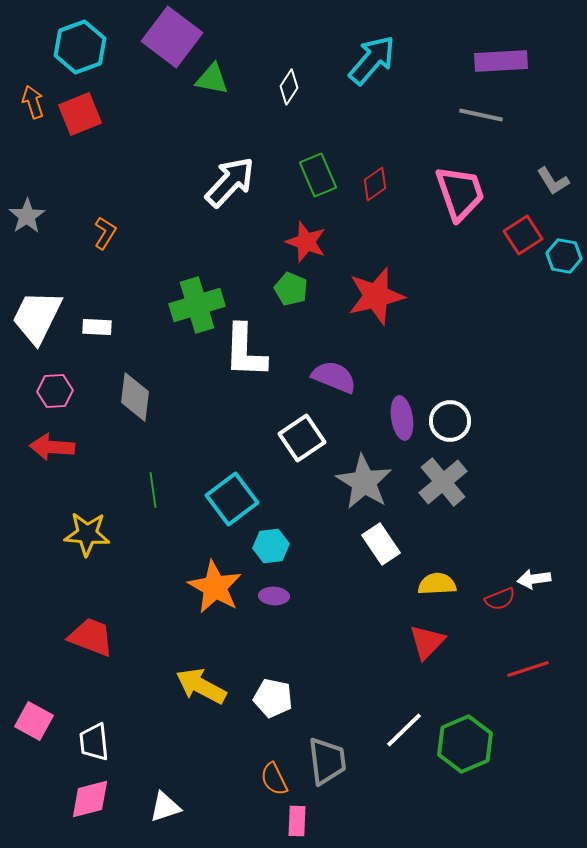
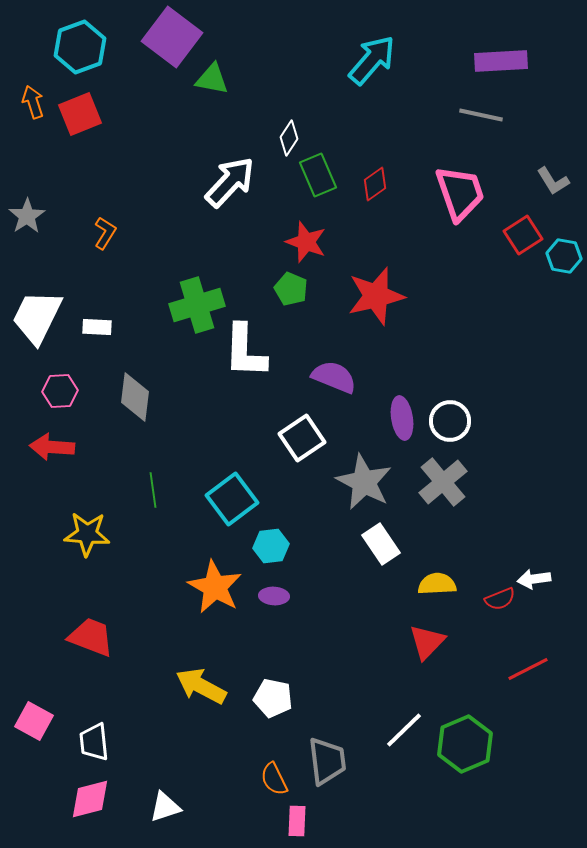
white diamond at (289, 87): moved 51 px down
pink hexagon at (55, 391): moved 5 px right
gray star at (364, 482): rotated 4 degrees counterclockwise
red line at (528, 669): rotated 9 degrees counterclockwise
